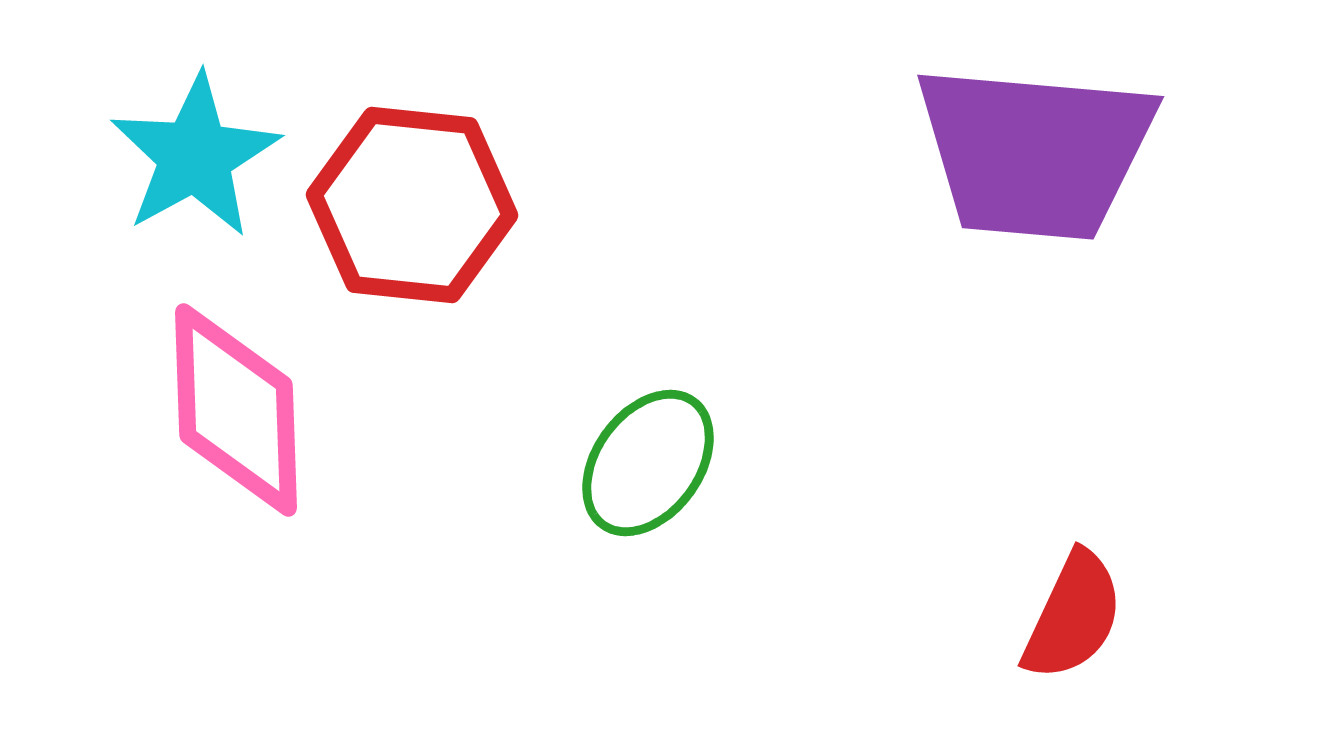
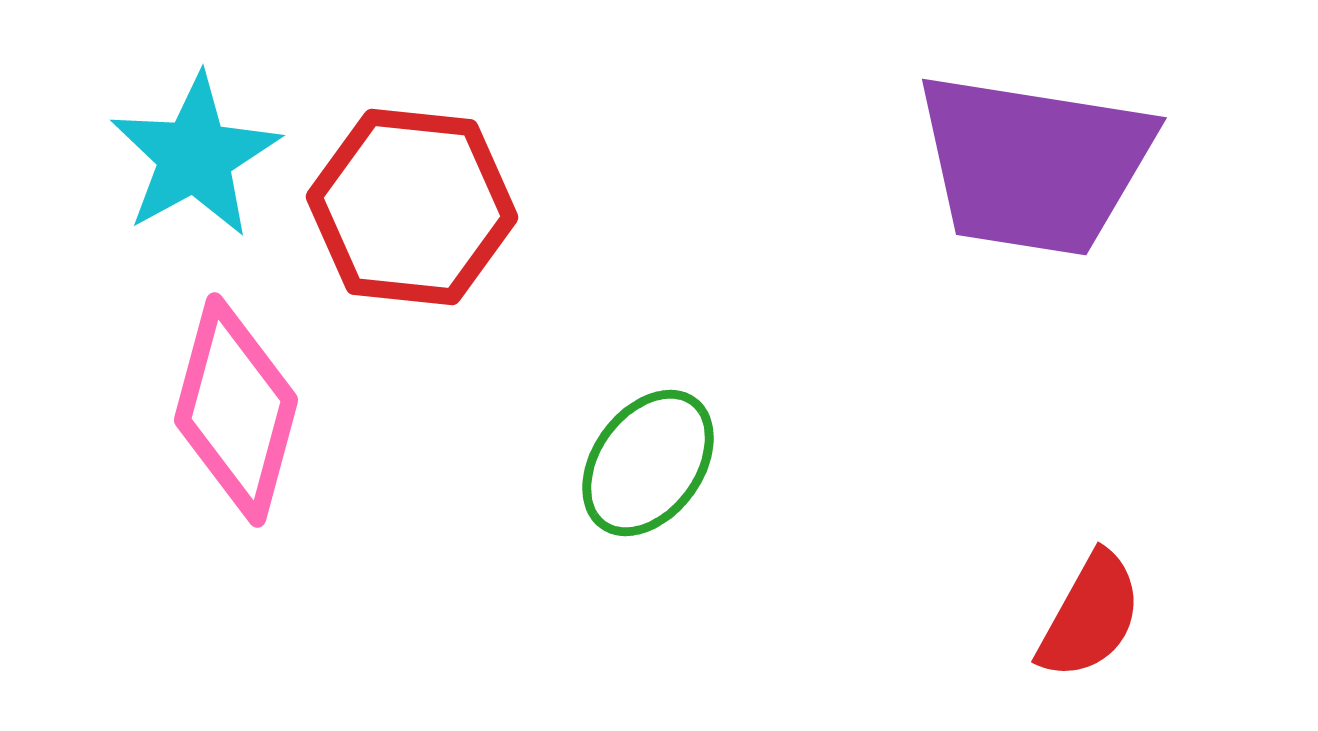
purple trapezoid: moved 1 px left, 12 px down; rotated 4 degrees clockwise
red hexagon: moved 2 px down
pink diamond: rotated 17 degrees clockwise
red semicircle: moved 17 px right; rotated 4 degrees clockwise
